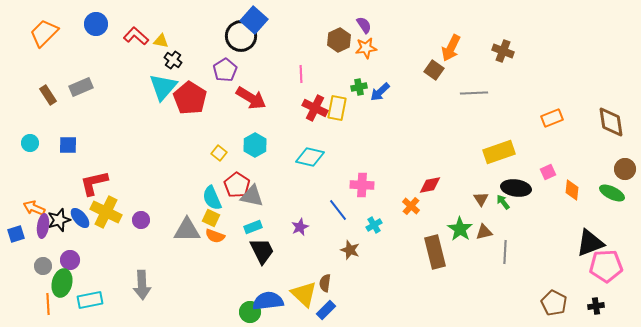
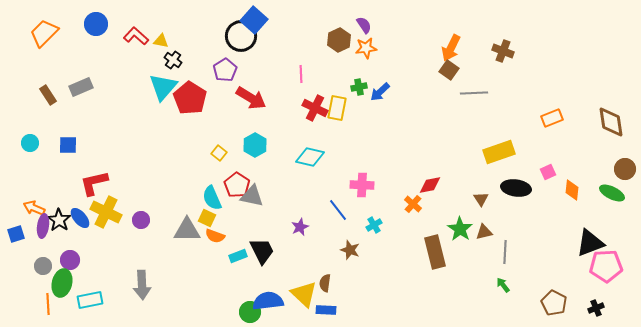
brown square at (434, 70): moved 15 px right
green arrow at (503, 202): moved 83 px down
orange cross at (411, 206): moved 2 px right, 2 px up
yellow square at (211, 218): moved 4 px left
black star at (59, 220): rotated 20 degrees counterclockwise
cyan rectangle at (253, 227): moved 15 px left, 29 px down
black cross at (596, 306): moved 2 px down; rotated 14 degrees counterclockwise
blue rectangle at (326, 310): rotated 48 degrees clockwise
